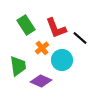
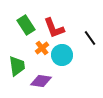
red L-shape: moved 2 px left
black line: moved 10 px right; rotated 14 degrees clockwise
cyan circle: moved 5 px up
green trapezoid: moved 1 px left
purple diamond: rotated 15 degrees counterclockwise
